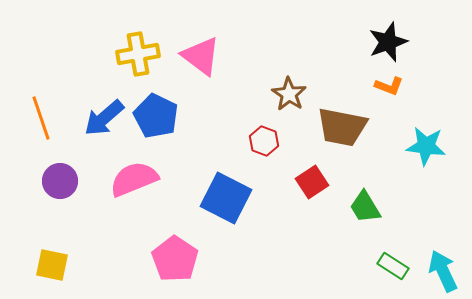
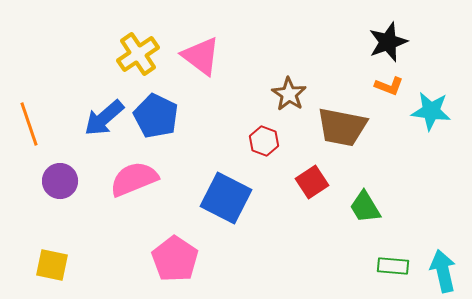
yellow cross: rotated 24 degrees counterclockwise
orange line: moved 12 px left, 6 px down
cyan star: moved 5 px right, 35 px up
green rectangle: rotated 28 degrees counterclockwise
cyan arrow: rotated 12 degrees clockwise
